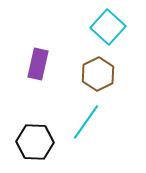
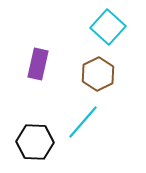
cyan line: moved 3 px left; rotated 6 degrees clockwise
